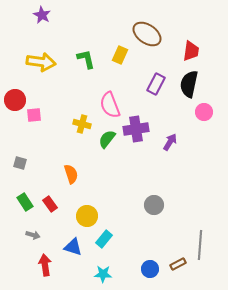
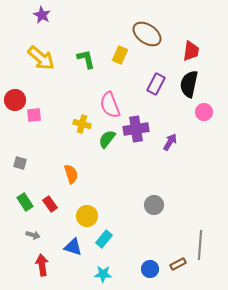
yellow arrow: moved 4 px up; rotated 32 degrees clockwise
red arrow: moved 3 px left
